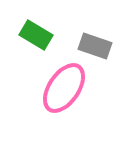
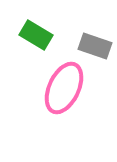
pink ellipse: rotated 9 degrees counterclockwise
